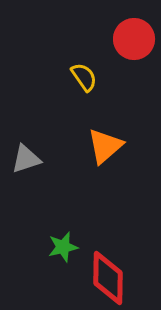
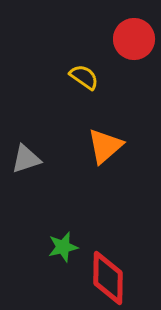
yellow semicircle: rotated 20 degrees counterclockwise
